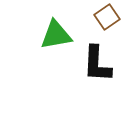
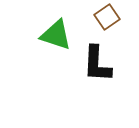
green triangle: rotated 28 degrees clockwise
